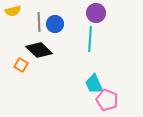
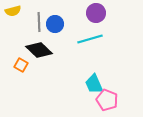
cyan line: rotated 70 degrees clockwise
